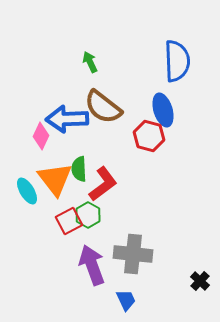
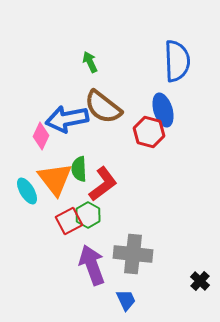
blue arrow: rotated 9 degrees counterclockwise
red hexagon: moved 4 px up
